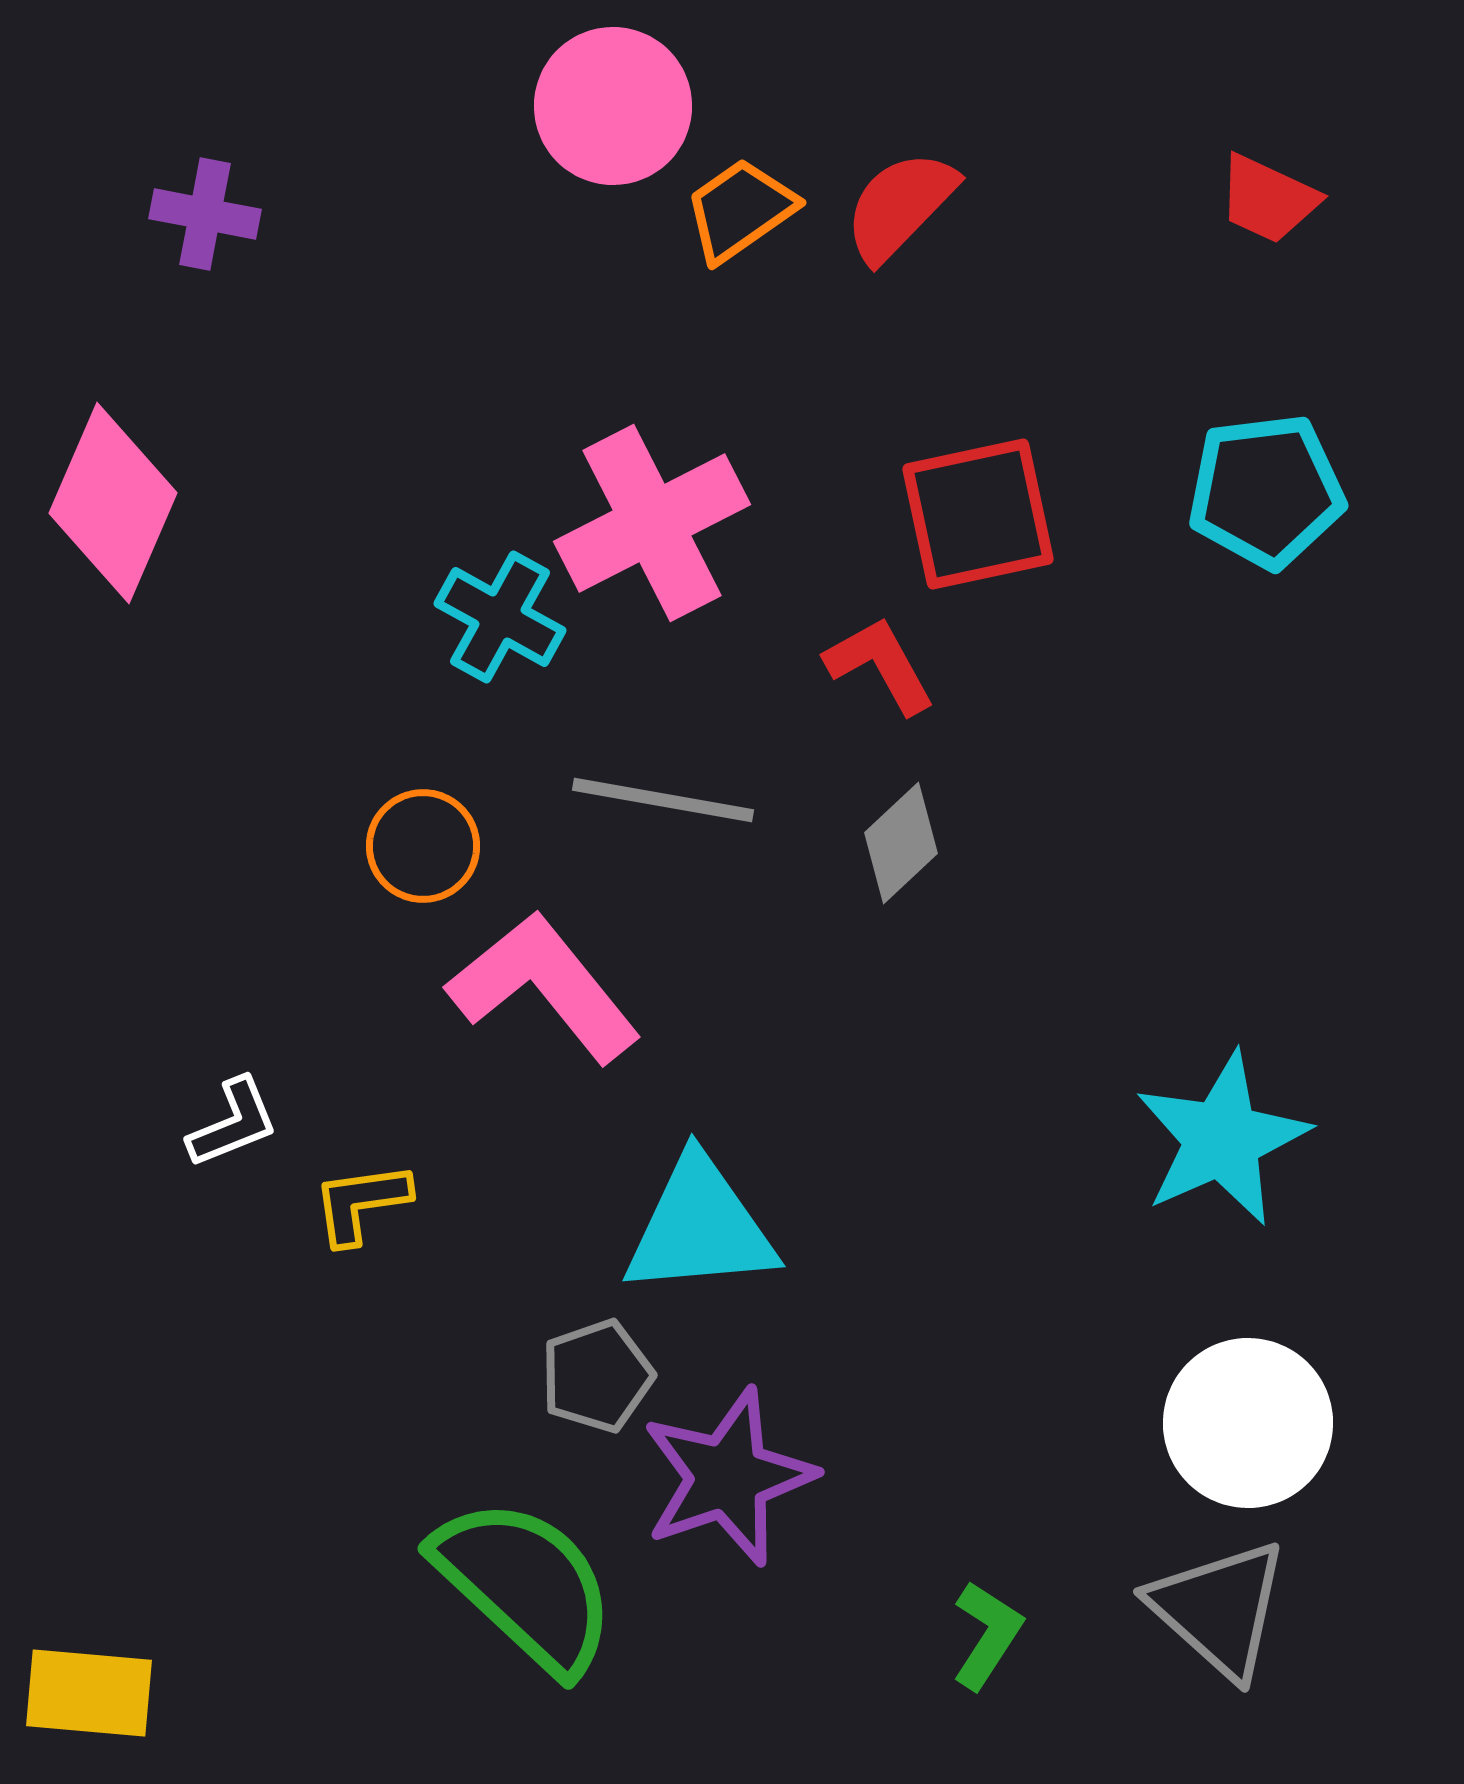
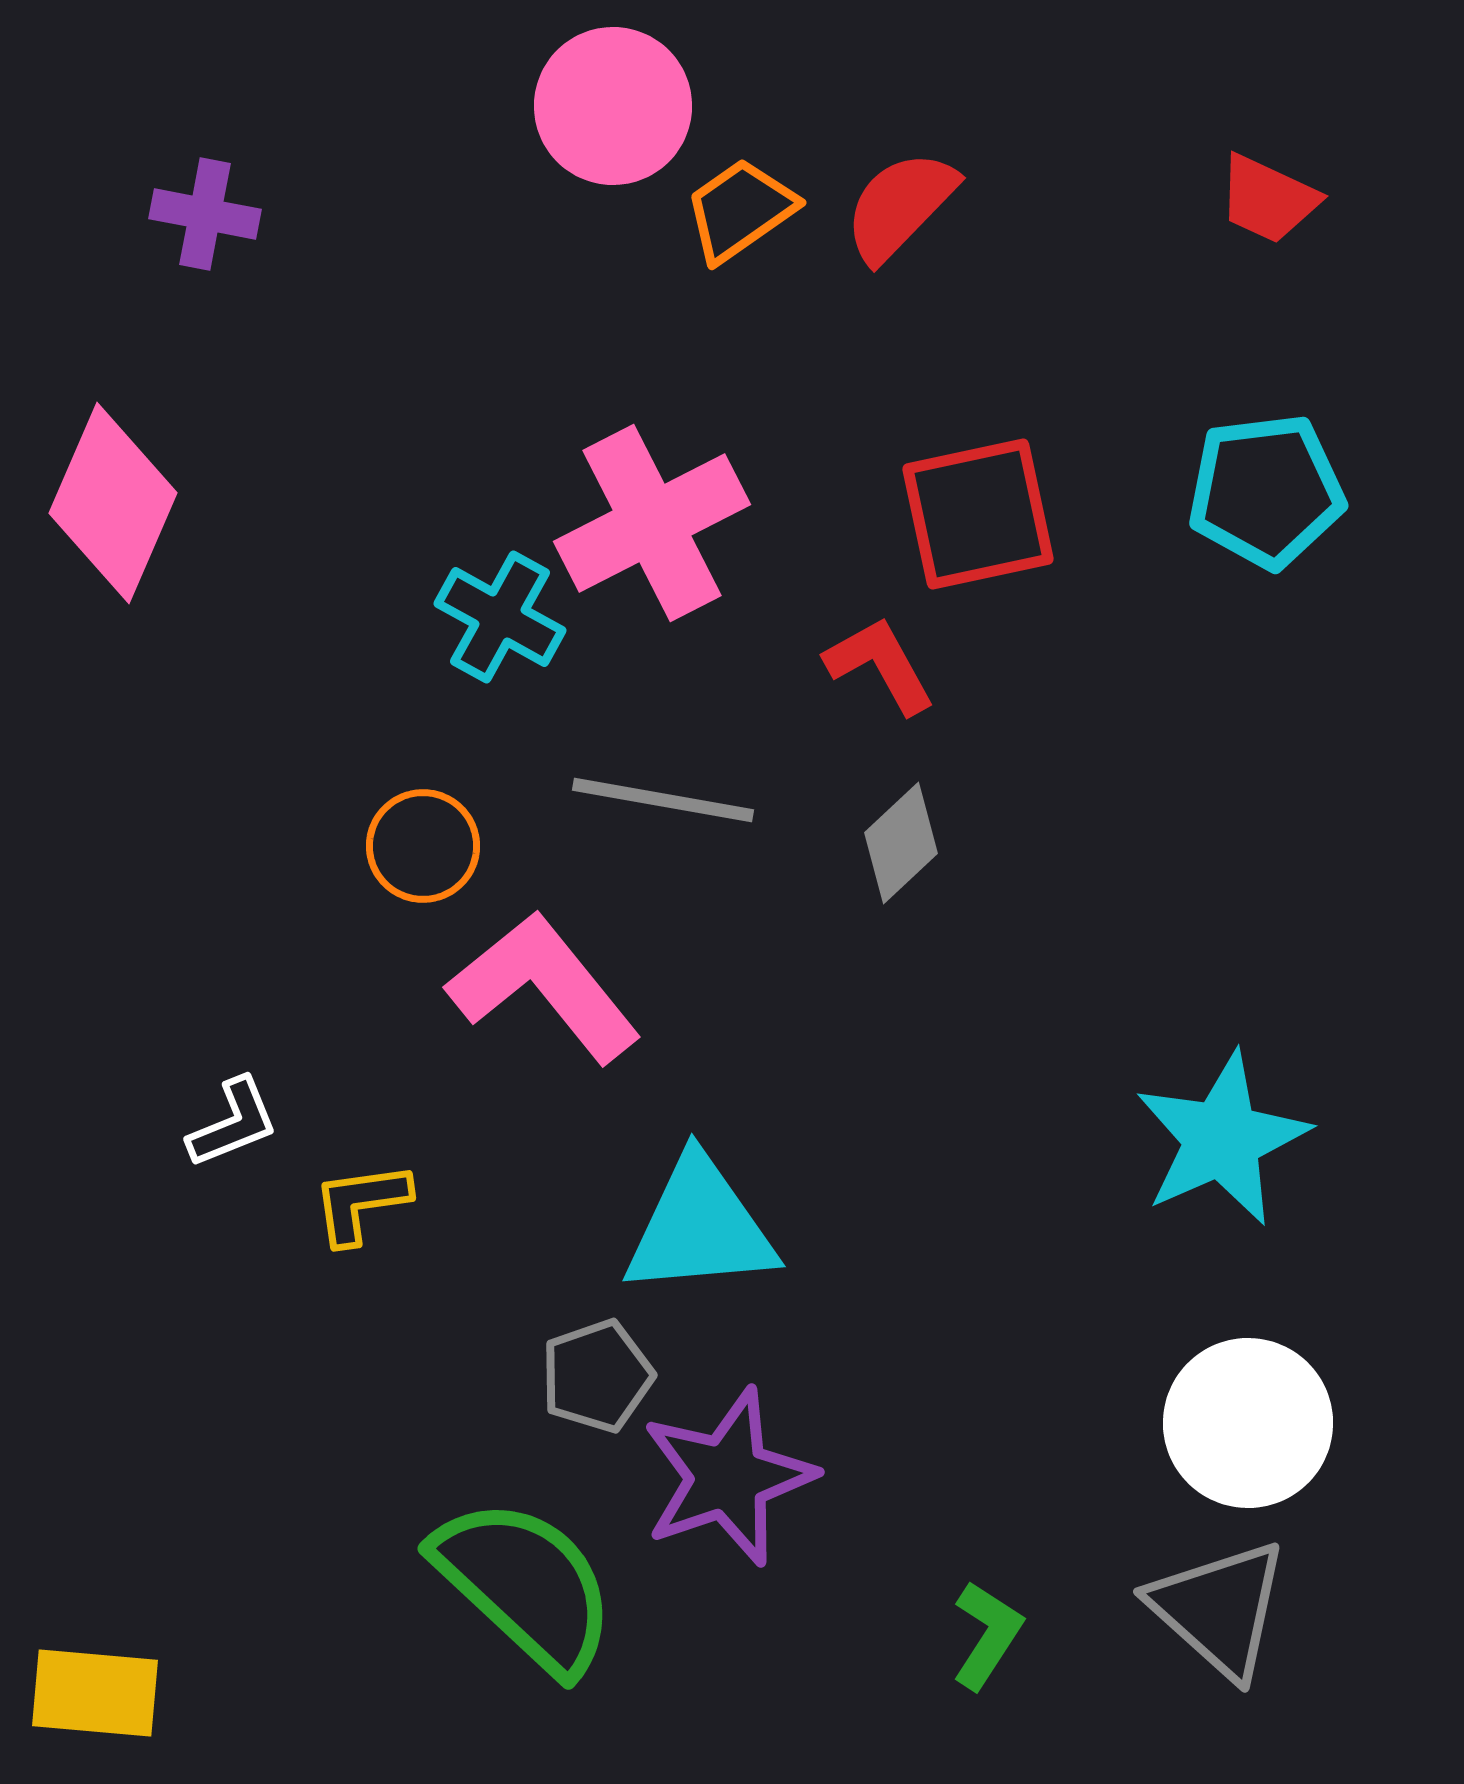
yellow rectangle: moved 6 px right
